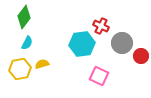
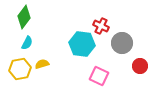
cyan hexagon: rotated 15 degrees clockwise
red circle: moved 1 px left, 10 px down
